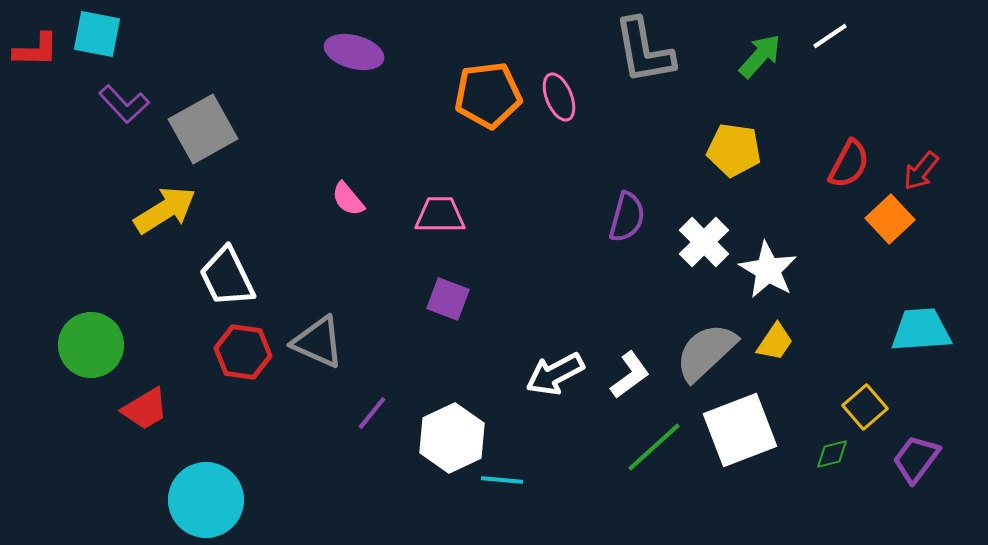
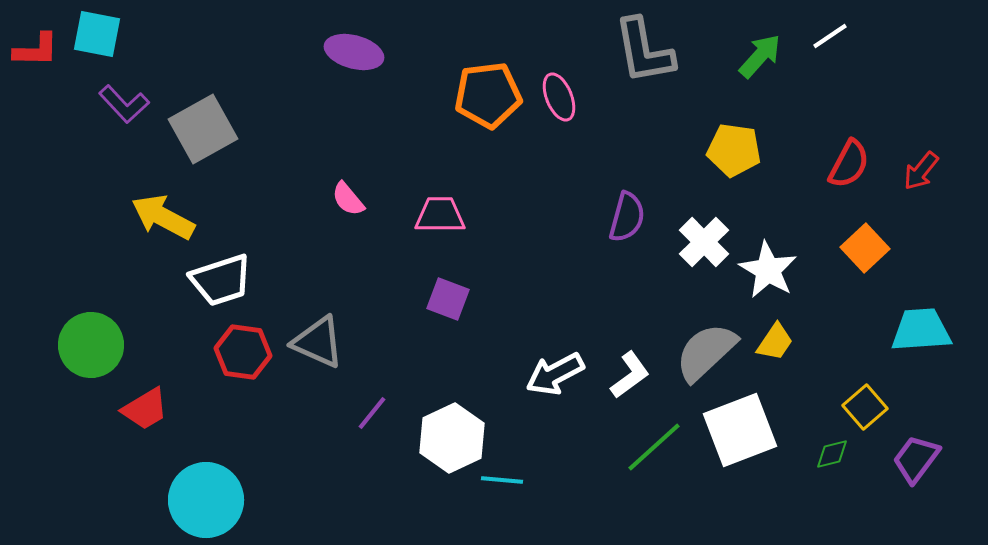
yellow arrow: moved 2 px left, 7 px down; rotated 120 degrees counterclockwise
orange square: moved 25 px left, 29 px down
white trapezoid: moved 6 px left, 3 px down; rotated 82 degrees counterclockwise
